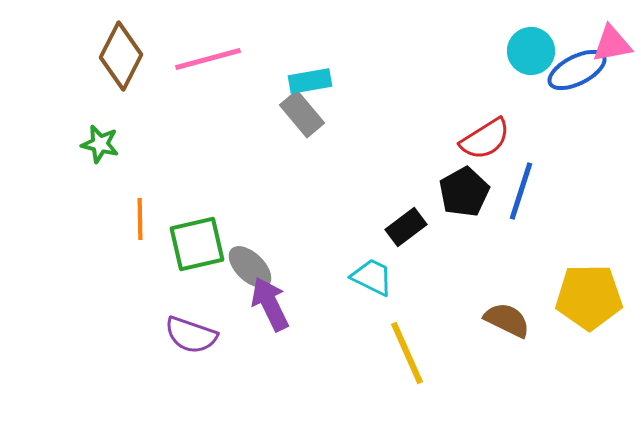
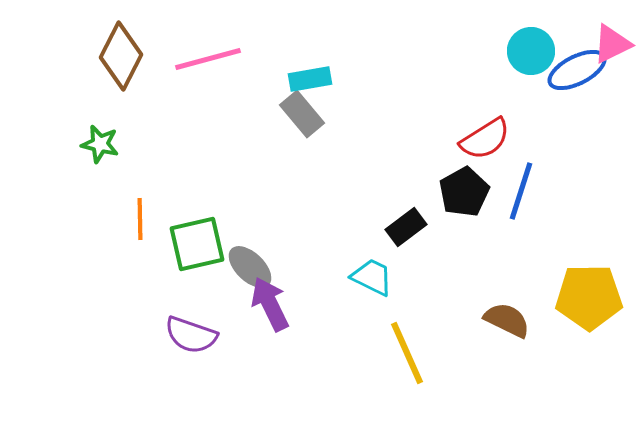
pink triangle: rotated 15 degrees counterclockwise
cyan rectangle: moved 2 px up
